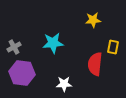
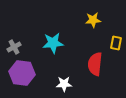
yellow rectangle: moved 3 px right, 4 px up
